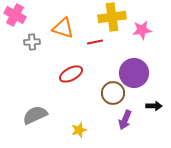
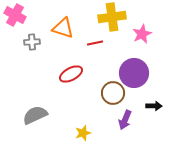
pink star: moved 4 px down; rotated 18 degrees counterclockwise
red line: moved 1 px down
yellow star: moved 4 px right, 3 px down
